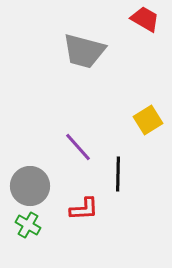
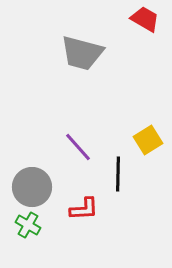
gray trapezoid: moved 2 px left, 2 px down
yellow square: moved 20 px down
gray circle: moved 2 px right, 1 px down
